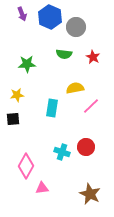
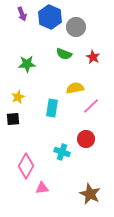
green semicircle: rotated 14 degrees clockwise
yellow star: moved 1 px right, 2 px down; rotated 16 degrees counterclockwise
red circle: moved 8 px up
